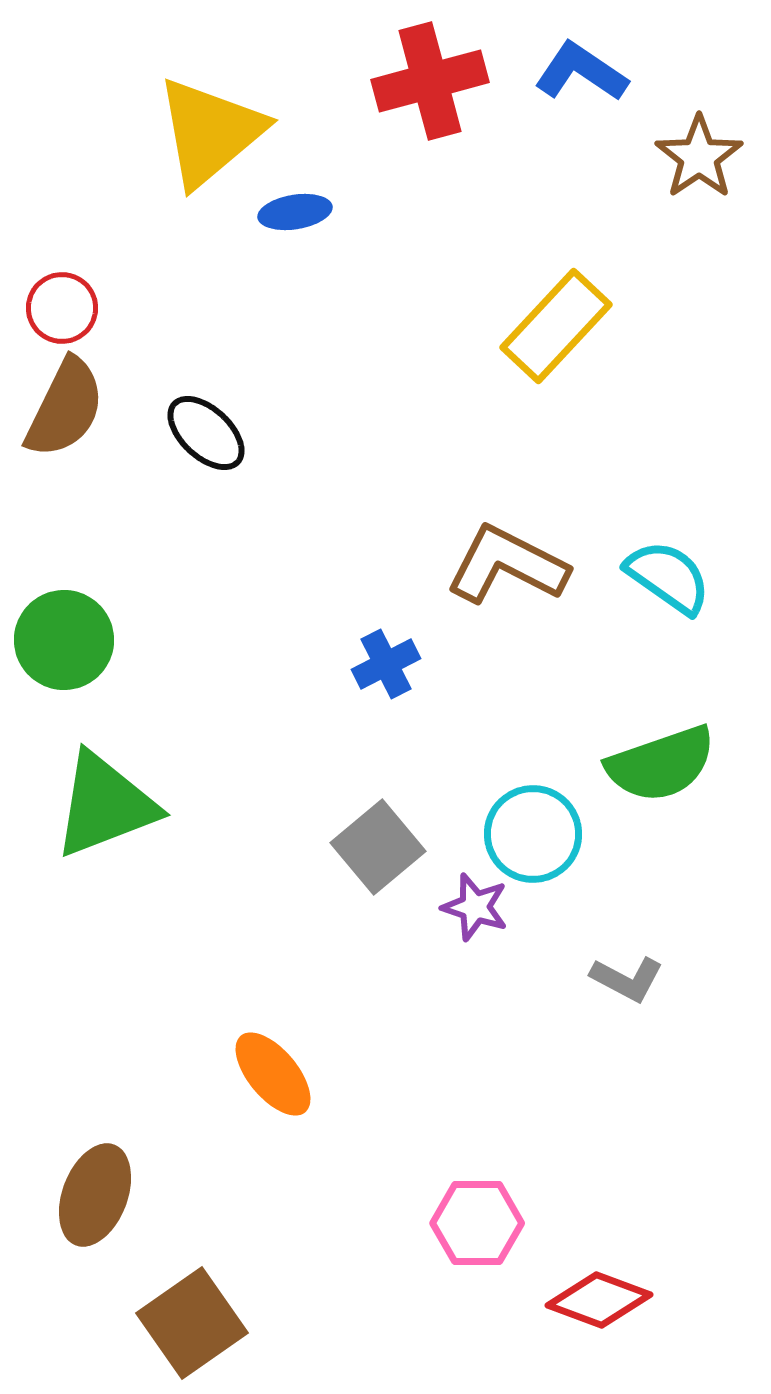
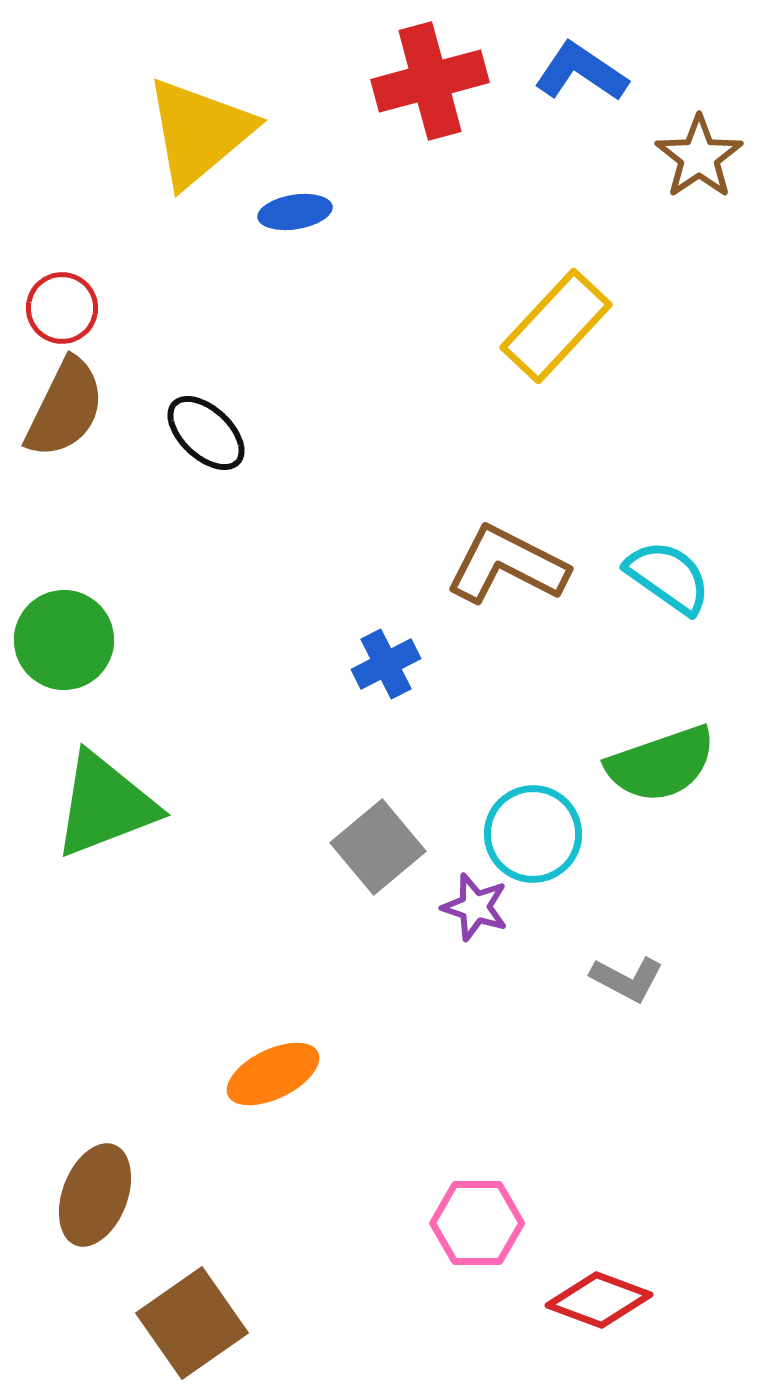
yellow triangle: moved 11 px left
orange ellipse: rotated 76 degrees counterclockwise
